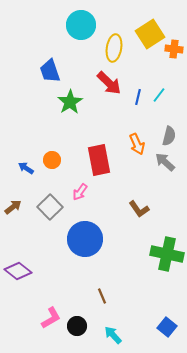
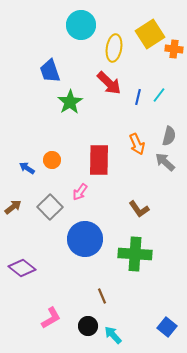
red rectangle: rotated 12 degrees clockwise
blue arrow: moved 1 px right
green cross: moved 32 px left; rotated 8 degrees counterclockwise
purple diamond: moved 4 px right, 3 px up
black circle: moved 11 px right
